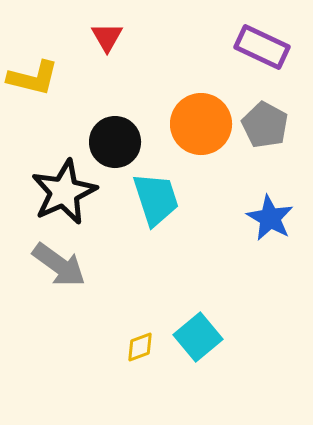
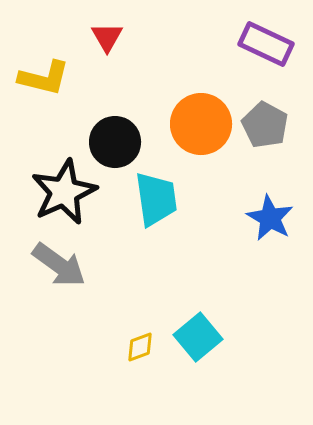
purple rectangle: moved 4 px right, 3 px up
yellow L-shape: moved 11 px right
cyan trapezoid: rotated 10 degrees clockwise
